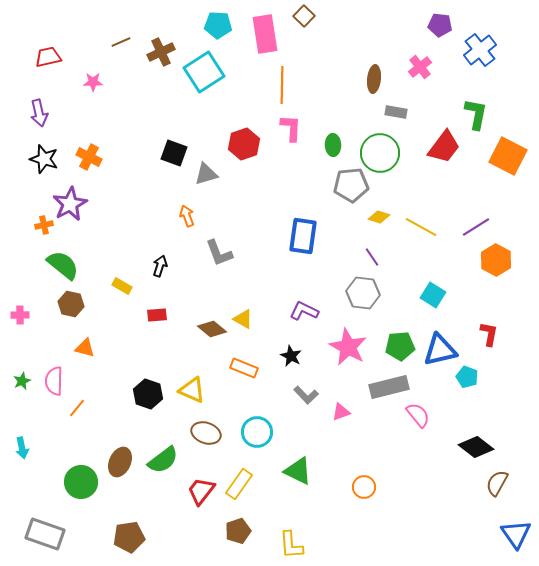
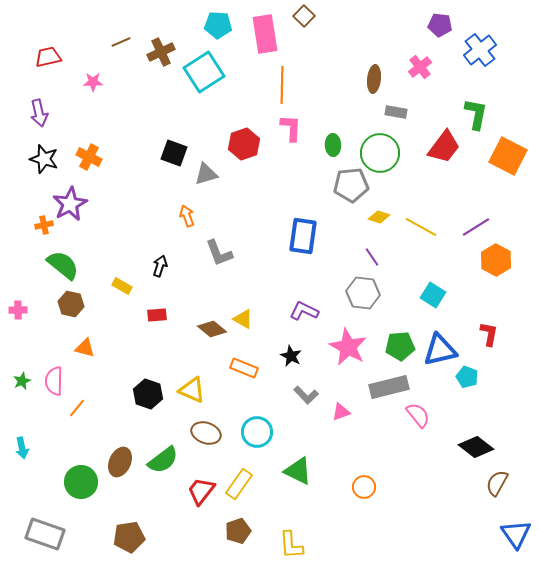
pink cross at (20, 315): moved 2 px left, 5 px up
